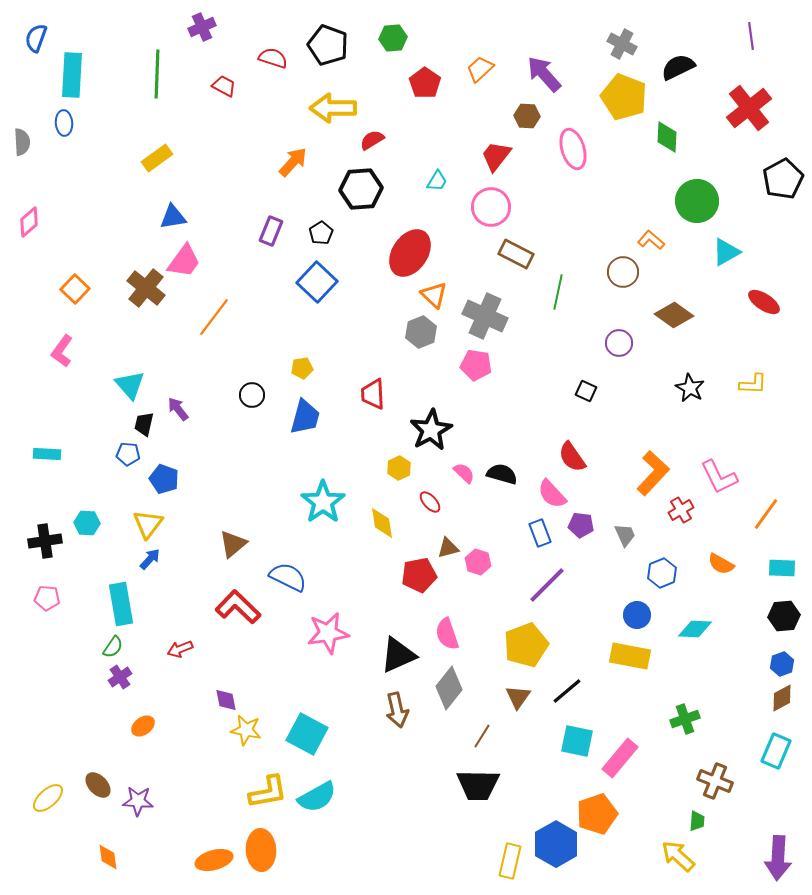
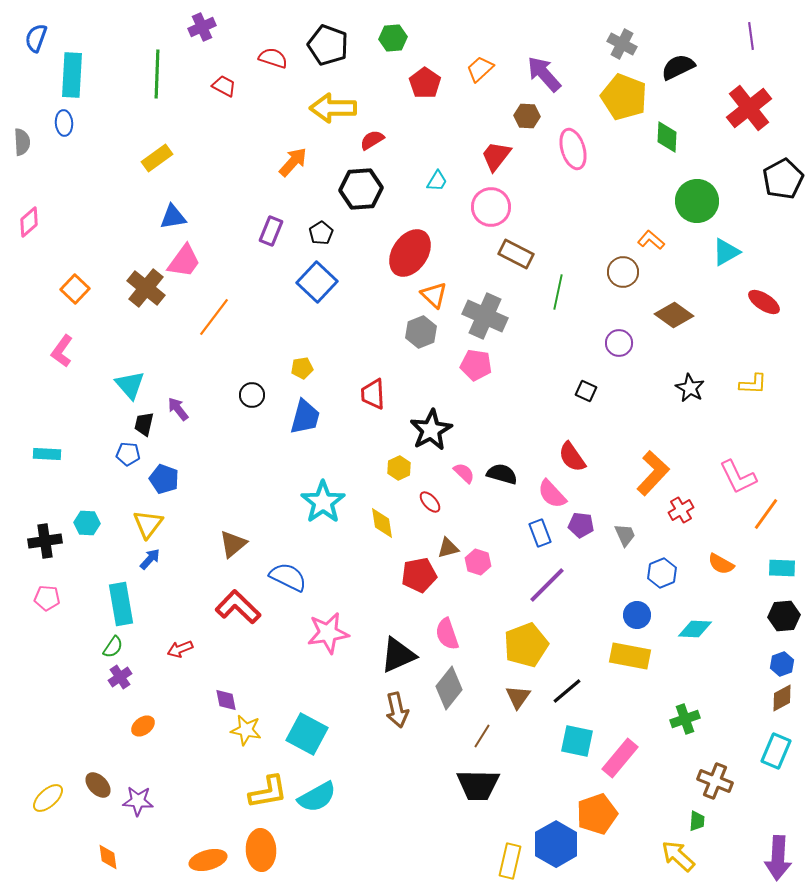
pink L-shape at (719, 477): moved 19 px right
orange ellipse at (214, 860): moved 6 px left
